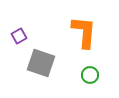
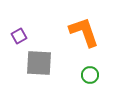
orange L-shape: rotated 24 degrees counterclockwise
gray square: moved 2 px left; rotated 16 degrees counterclockwise
